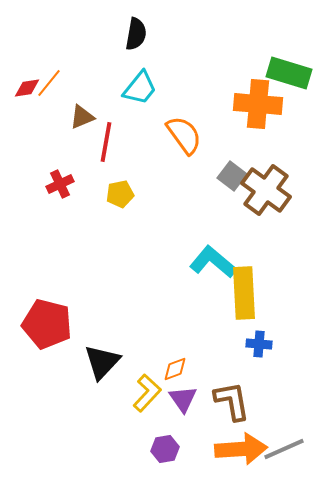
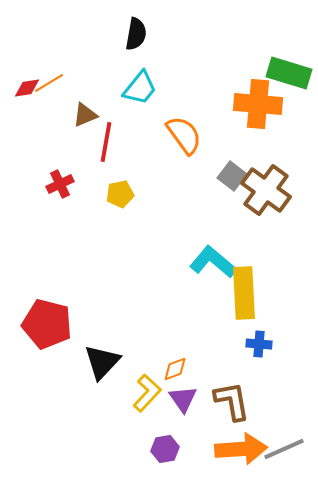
orange line: rotated 20 degrees clockwise
brown triangle: moved 3 px right, 2 px up
